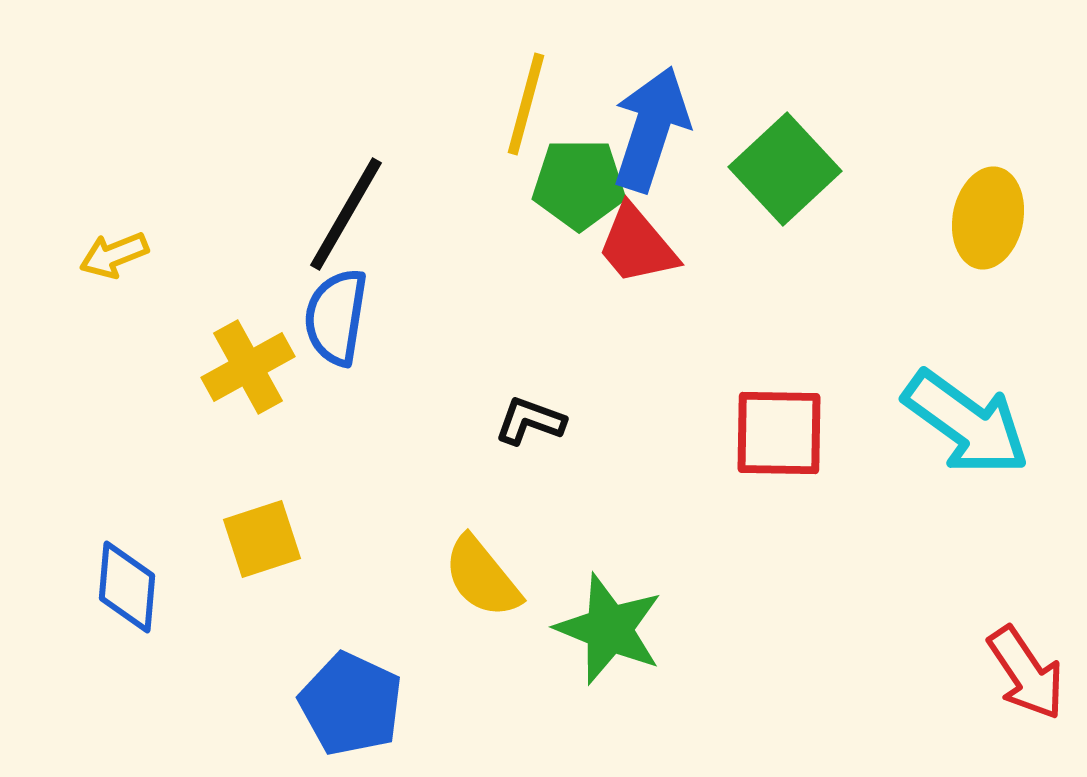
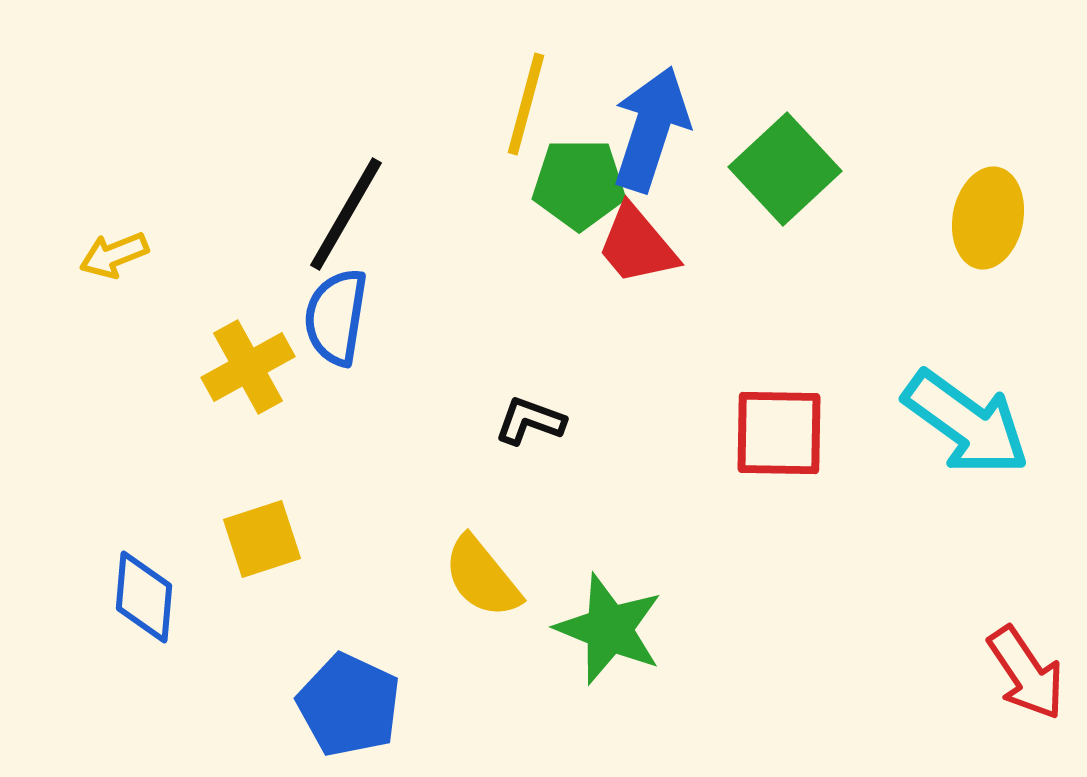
blue diamond: moved 17 px right, 10 px down
blue pentagon: moved 2 px left, 1 px down
